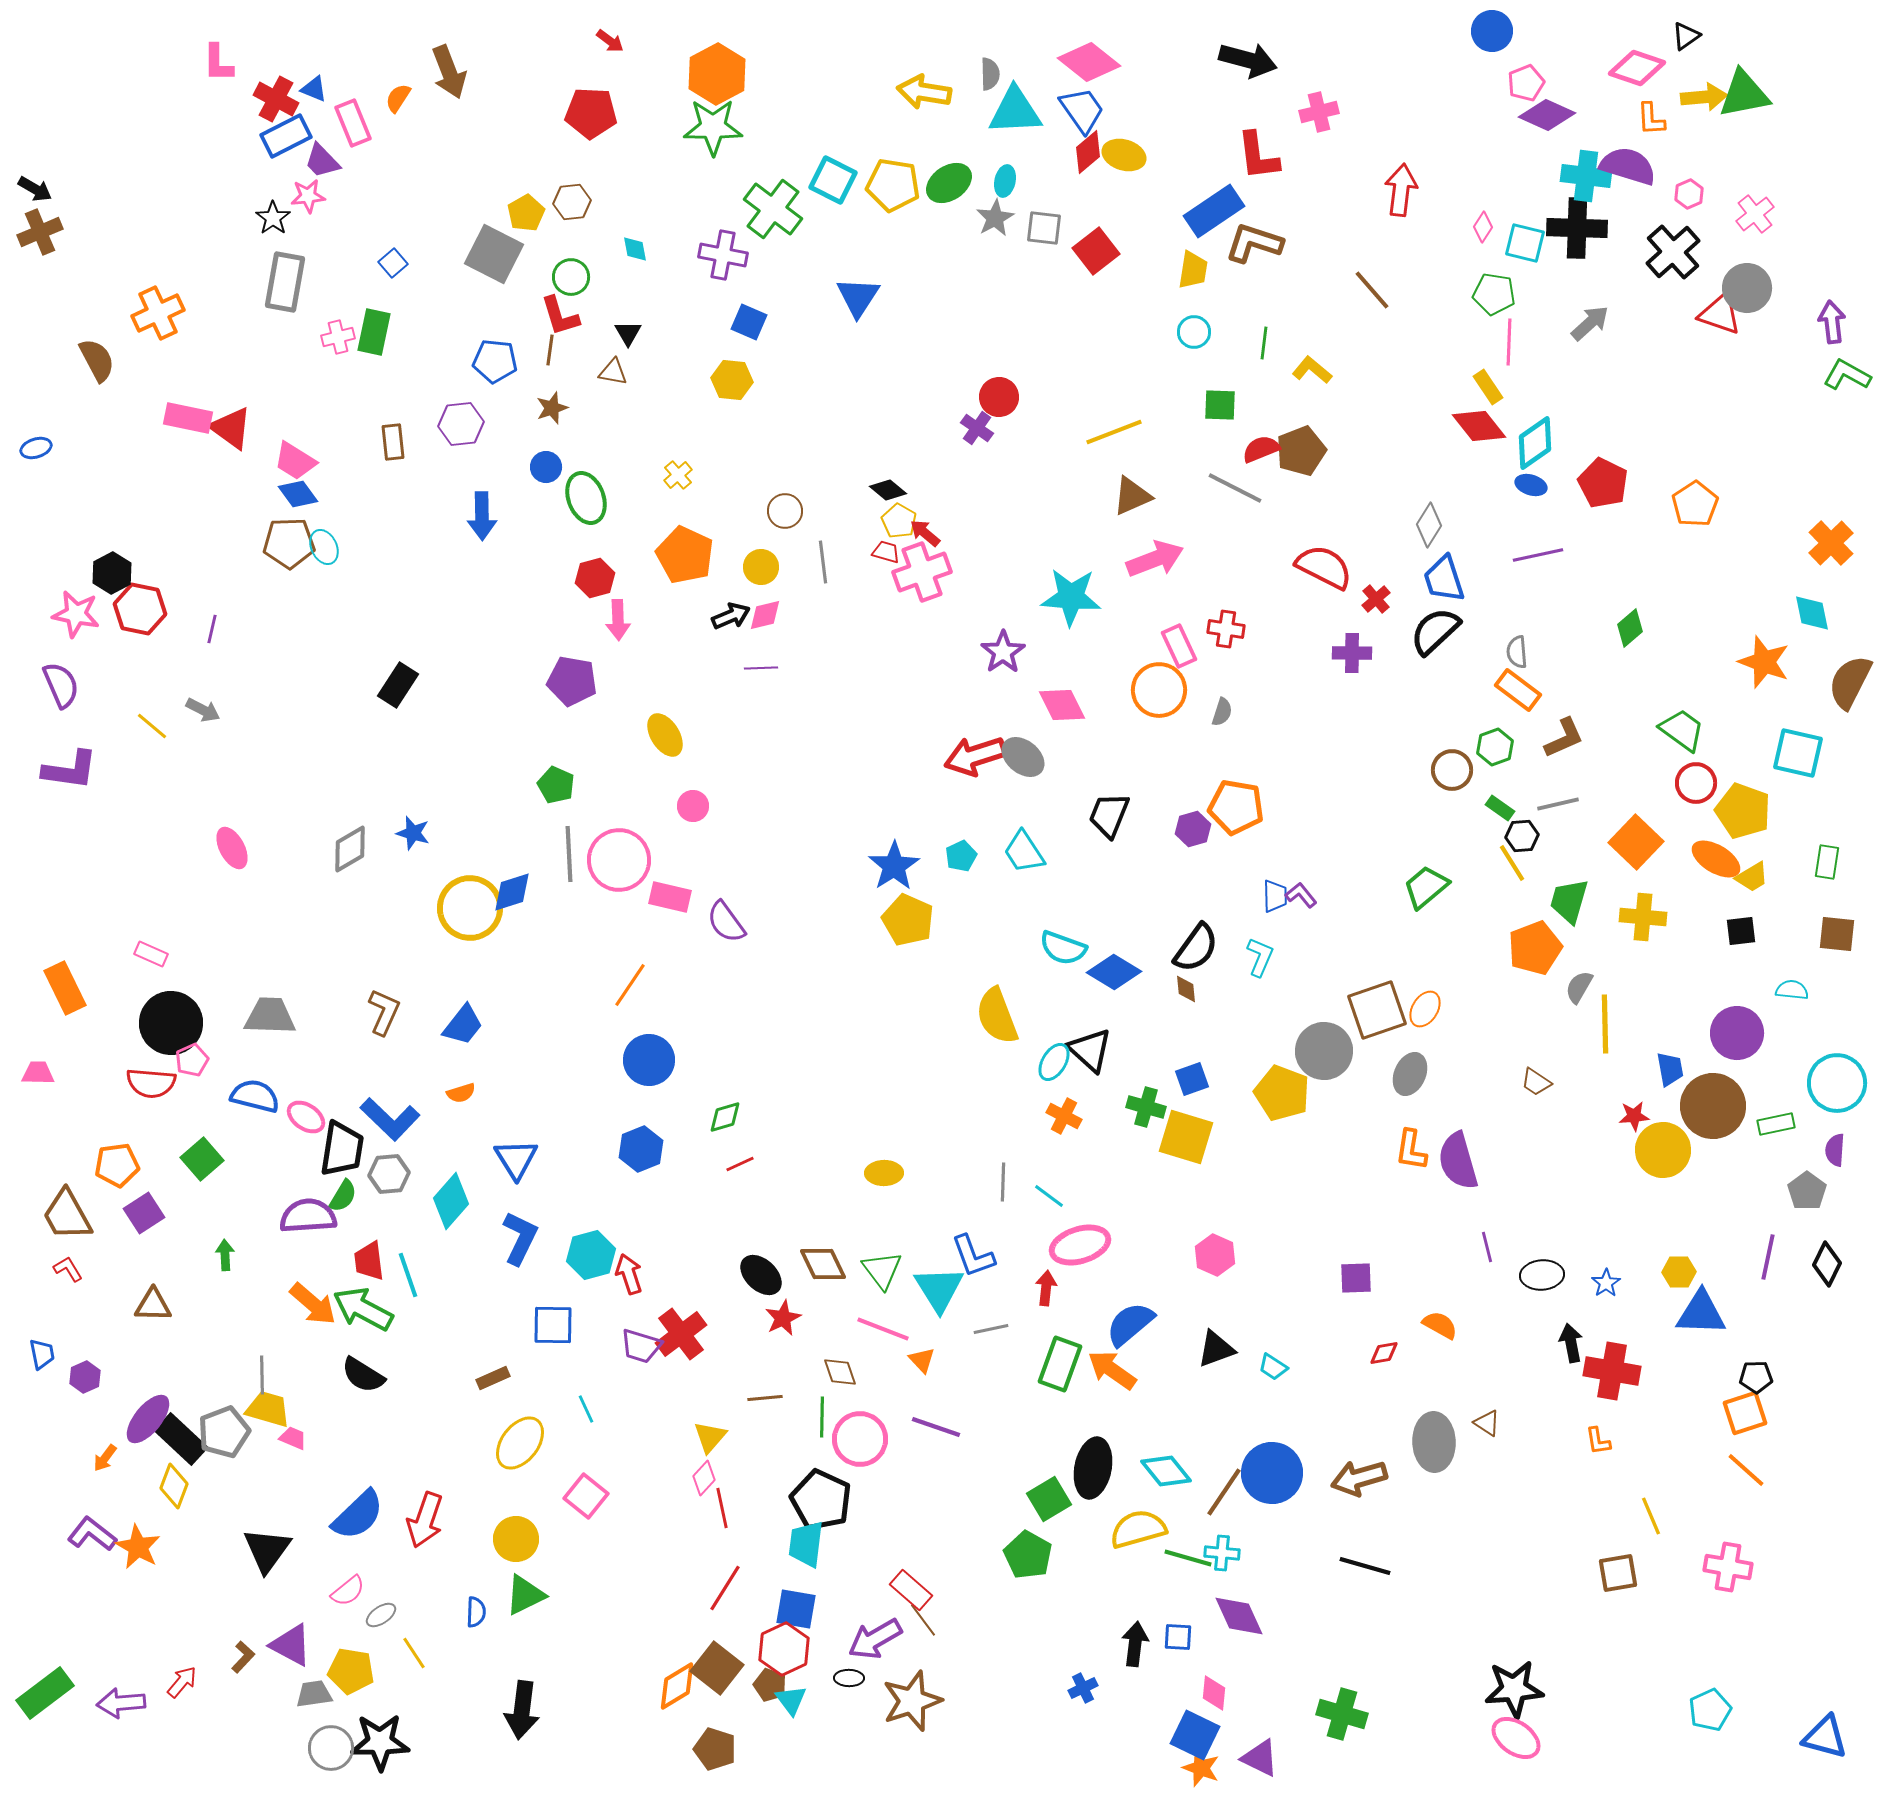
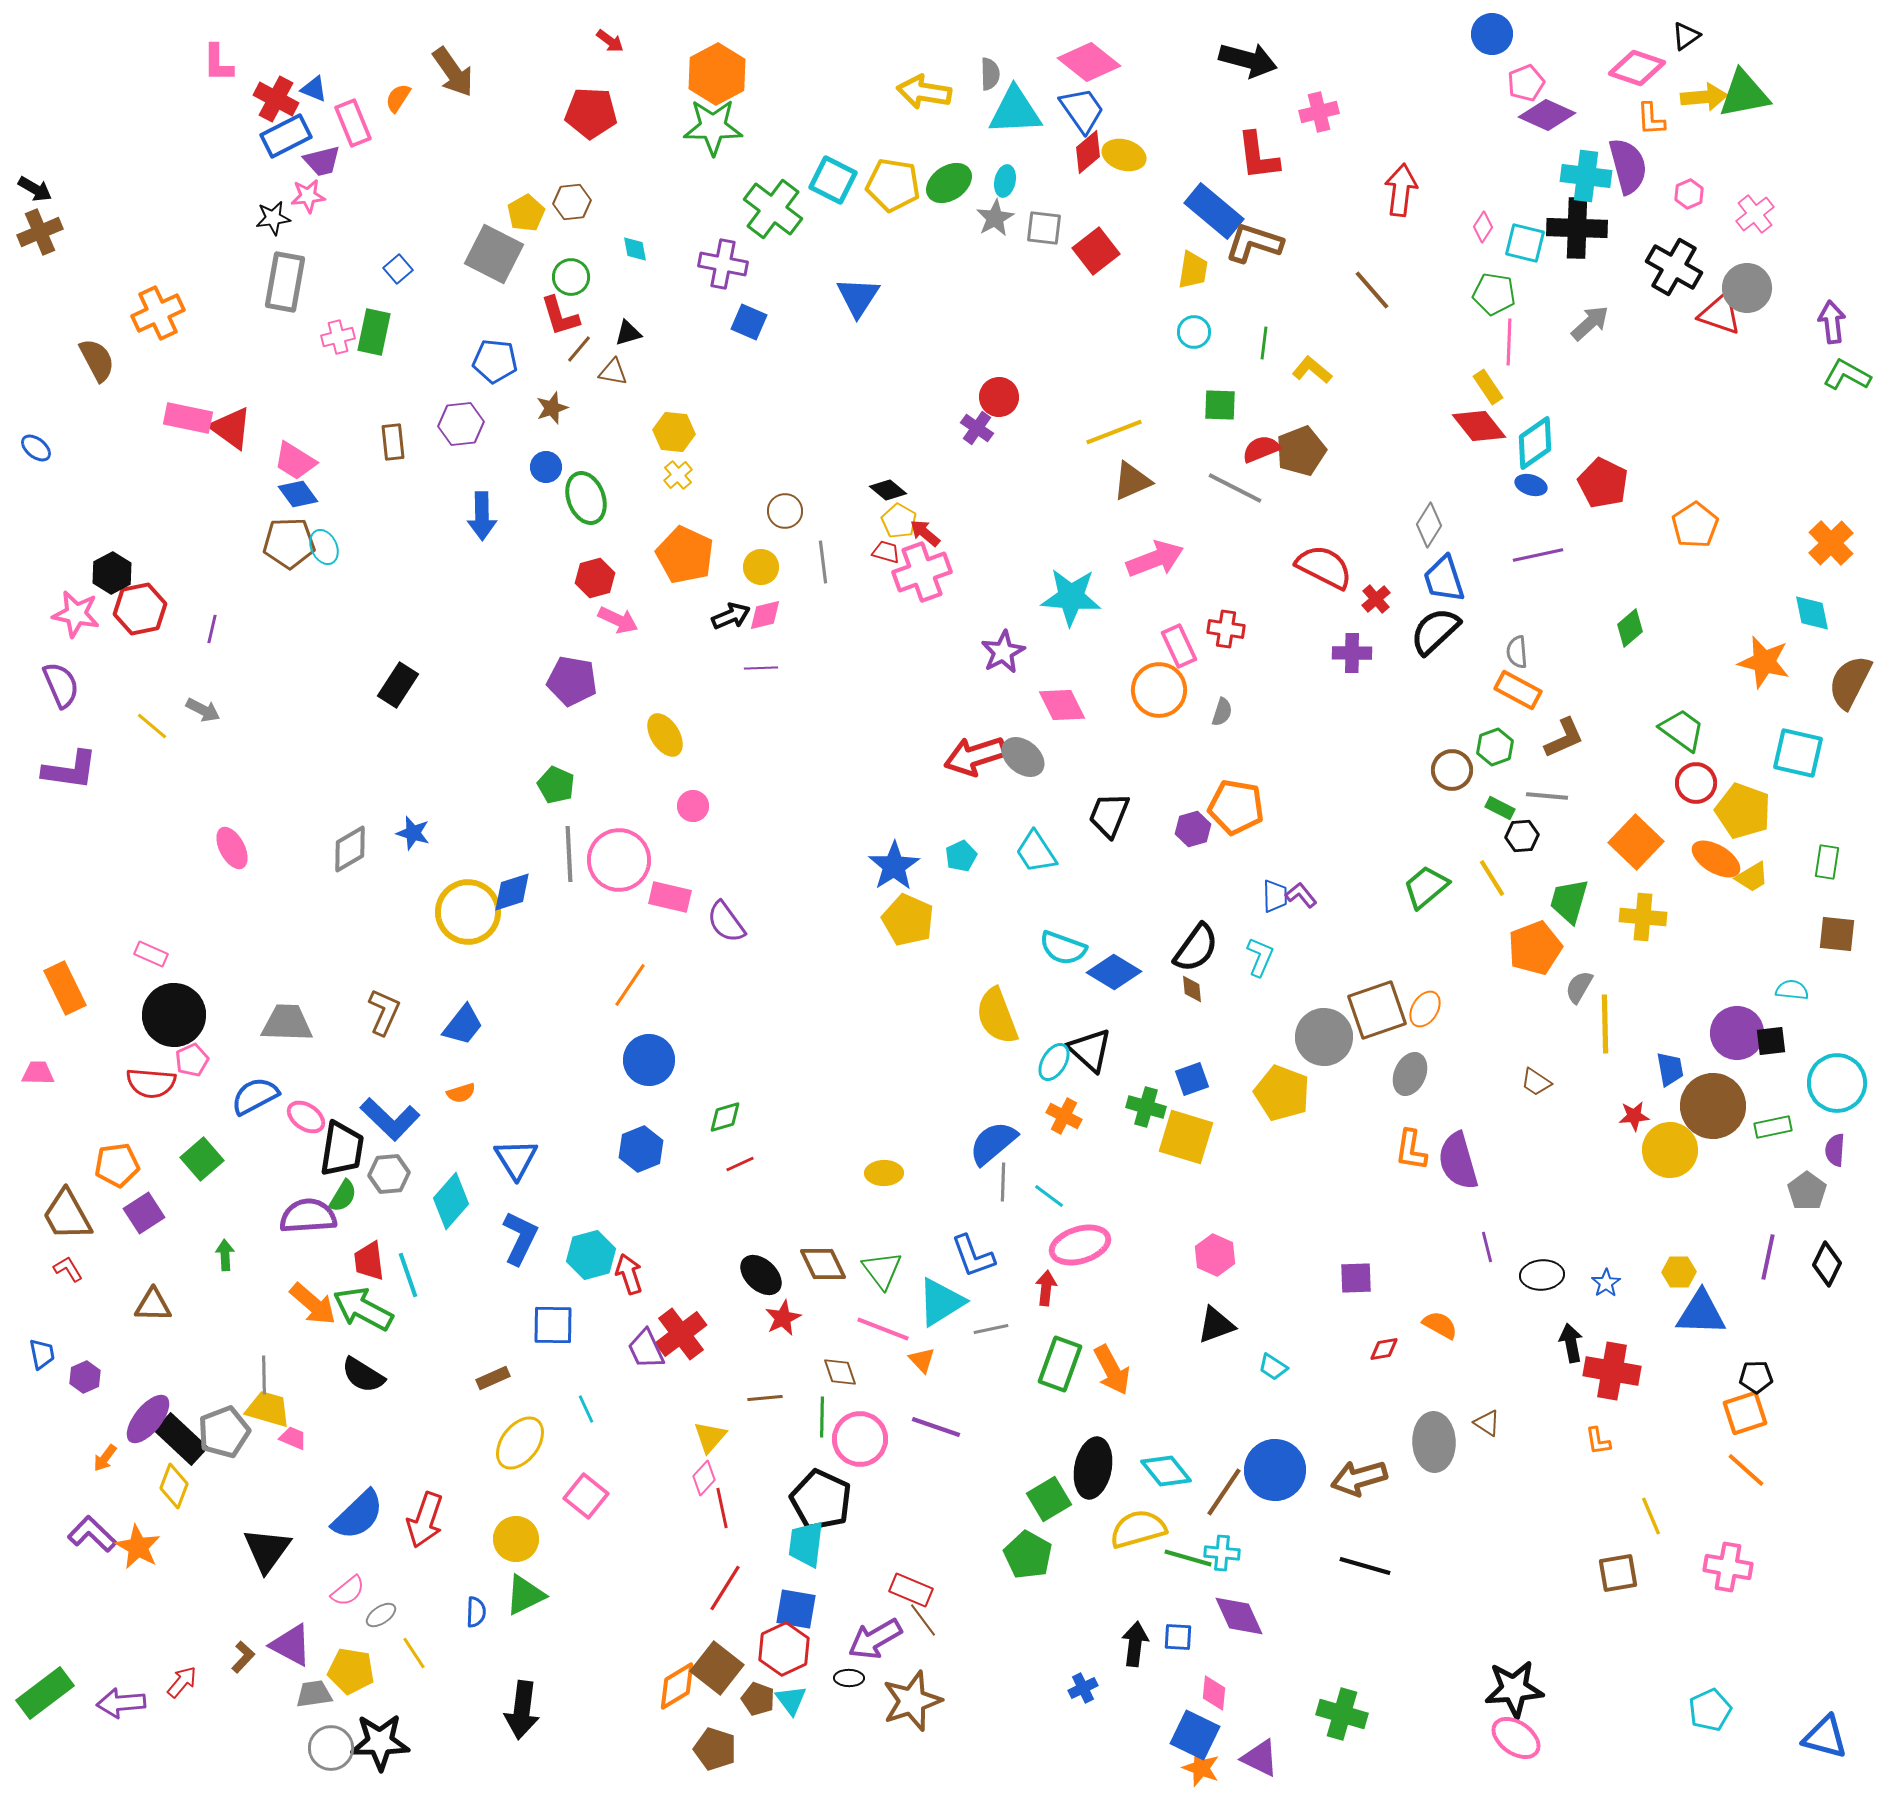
blue circle at (1492, 31): moved 3 px down
brown arrow at (449, 72): moved 4 px right; rotated 14 degrees counterclockwise
purple trapezoid at (322, 161): rotated 60 degrees counterclockwise
purple semicircle at (1628, 166): rotated 58 degrees clockwise
blue rectangle at (1214, 211): rotated 74 degrees clockwise
black star at (273, 218): rotated 28 degrees clockwise
black cross at (1673, 252): moved 1 px right, 15 px down; rotated 18 degrees counterclockwise
purple cross at (723, 255): moved 9 px down
blue square at (393, 263): moved 5 px right, 6 px down
black triangle at (628, 333): rotated 44 degrees clockwise
brown line at (550, 350): moved 29 px right, 1 px up; rotated 32 degrees clockwise
yellow hexagon at (732, 380): moved 58 px left, 52 px down
blue ellipse at (36, 448): rotated 56 degrees clockwise
brown triangle at (1132, 496): moved 15 px up
orange pentagon at (1695, 504): moved 21 px down
red hexagon at (140, 609): rotated 24 degrees counterclockwise
pink arrow at (618, 620): rotated 63 degrees counterclockwise
purple star at (1003, 652): rotated 6 degrees clockwise
orange star at (1764, 662): rotated 6 degrees counterclockwise
orange rectangle at (1518, 690): rotated 9 degrees counterclockwise
gray line at (1558, 804): moved 11 px left, 8 px up; rotated 18 degrees clockwise
green rectangle at (1500, 808): rotated 8 degrees counterclockwise
cyan trapezoid at (1024, 852): moved 12 px right
yellow line at (1512, 863): moved 20 px left, 15 px down
yellow circle at (470, 908): moved 2 px left, 4 px down
black square at (1741, 931): moved 30 px right, 110 px down
brown diamond at (1186, 989): moved 6 px right
gray trapezoid at (270, 1016): moved 17 px right, 7 px down
black circle at (171, 1023): moved 3 px right, 8 px up
gray circle at (1324, 1051): moved 14 px up
blue semicircle at (255, 1096): rotated 42 degrees counterclockwise
green rectangle at (1776, 1124): moved 3 px left, 3 px down
yellow circle at (1663, 1150): moved 7 px right
cyan triangle at (939, 1289): moved 2 px right, 13 px down; rotated 30 degrees clockwise
blue semicircle at (1130, 1324): moved 137 px left, 181 px up
purple trapezoid at (641, 1346): moved 5 px right, 3 px down; rotated 48 degrees clockwise
black triangle at (1216, 1349): moved 24 px up
red diamond at (1384, 1353): moved 4 px up
orange arrow at (1112, 1370): rotated 153 degrees counterclockwise
gray line at (262, 1375): moved 2 px right
blue circle at (1272, 1473): moved 3 px right, 3 px up
purple L-shape at (92, 1534): rotated 6 degrees clockwise
red rectangle at (911, 1590): rotated 18 degrees counterclockwise
brown pentagon at (770, 1685): moved 12 px left, 14 px down
